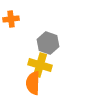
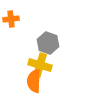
orange semicircle: moved 1 px right, 2 px up
